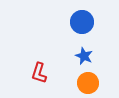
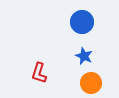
orange circle: moved 3 px right
